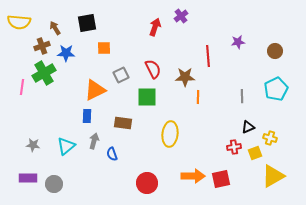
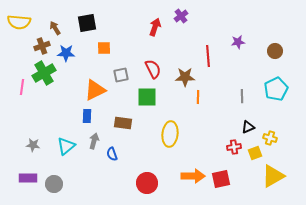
gray square: rotated 14 degrees clockwise
